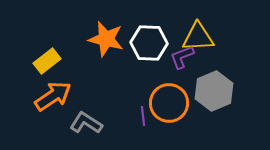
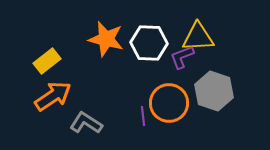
gray hexagon: rotated 18 degrees counterclockwise
